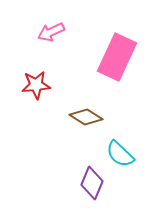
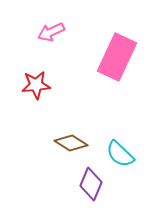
brown diamond: moved 15 px left, 26 px down
purple diamond: moved 1 px left, 1 px down
